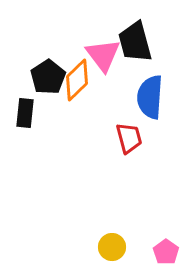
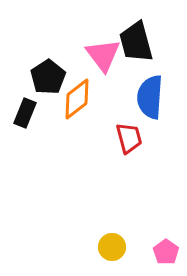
black trapezoid: moved 1 px right
orange diamond: moved 19 px down; rotated 6 degrees clockwise
black rectangle: rotated 16 degrees clockwise
